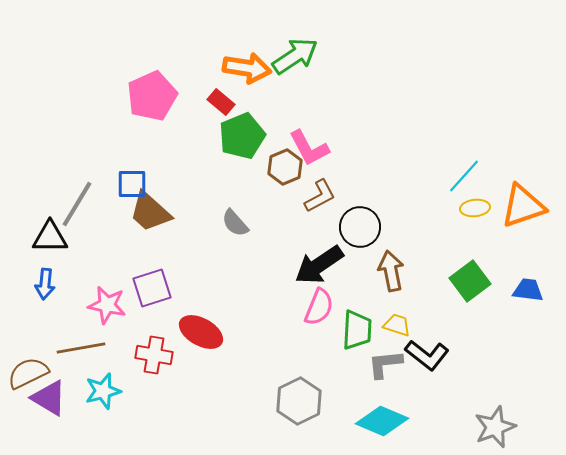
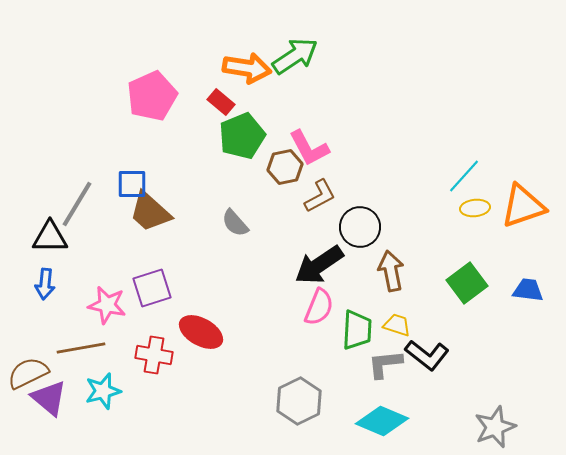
brown hexagon: rotated 12 degrees clockwise
green square: moved 3 px left, 2 px down
purple triangle: rotated 9 degrees clockwise
